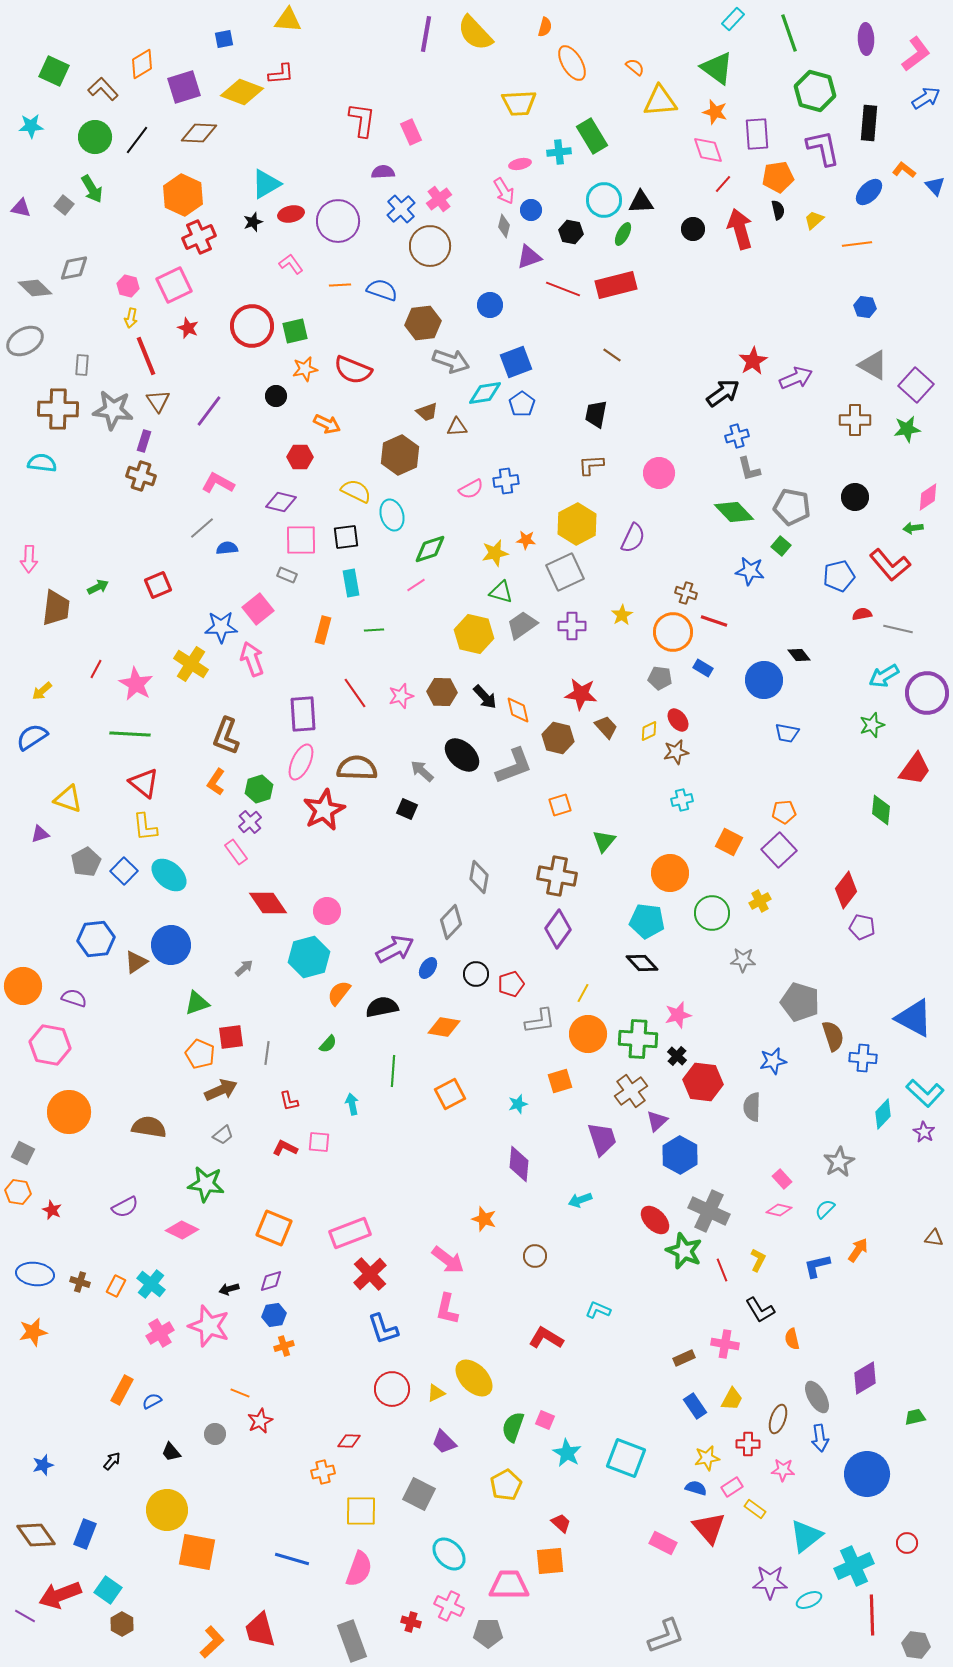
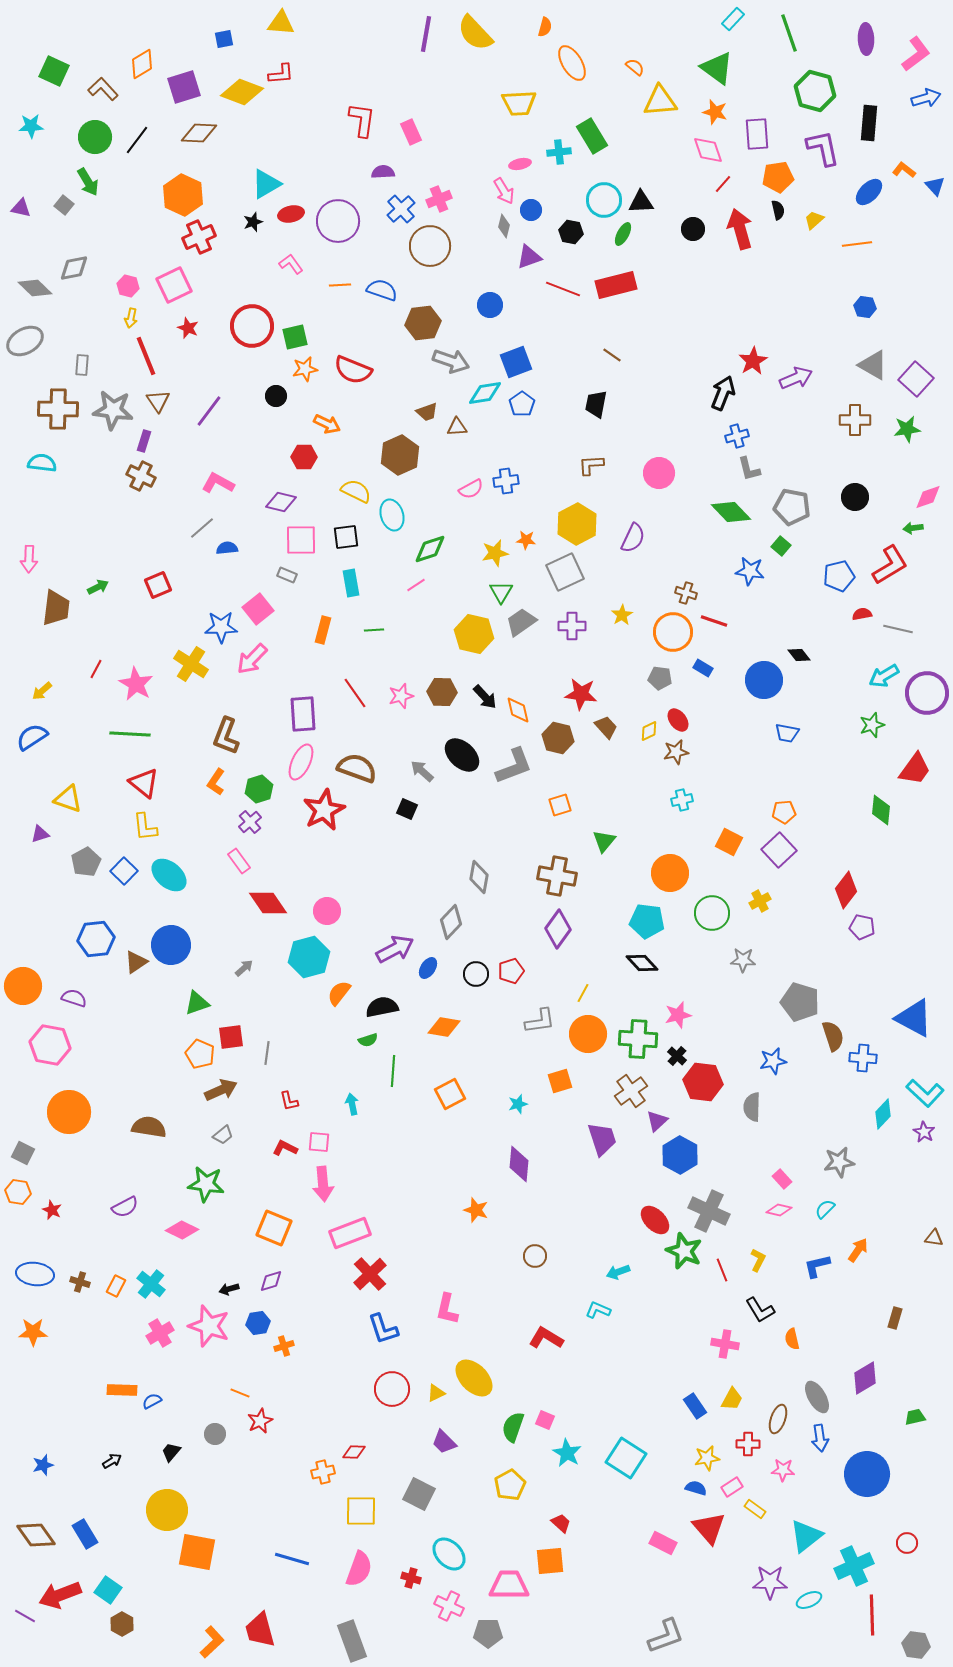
yellow triangle at (288, 20): moved 7 px left, 3 px down
blue arrow at (926, 98): rotated 16 degrees clockwise
green arrow at (92, 189): moved 4 px left, 7 px up
pink cross at (439, 199): rotated 15 degrees clockwise
green square at (295, 331): moved 6 px down
purple square at (916, 385): moved 6 px up
black arrow at (723, 393): rotated 32 degrees counterclockwise
black trapezoid at (596, 414): moved 10 px up
red hexagon at (300, 457): moved 4 px right
brown cross at (141, 476): rotated 8 degrees clockwise
pink diamond at (928, 497): rotated 16 degrees clockwise
green diamond at (734, 512): moved 3 px left
red L-shape at (890, 565): rotated 81 degrees counterclockwise
green triangle at (501, 592): rotated 45 degrees clockwise
gray trapezoid at (522, 625): moved 1 px left, 3 px up
pink arrow at (252, 659): rotated 116 degrees counterclockwise
brown semicircle at (357, 768): rotated 18 degrees clockwise
pink rectangle at (236, 852): moved 3 px right, 9 px down
red pentagon at (511, 984): moved 13 px up
green semicircle at (328, 1044): moved 40 px right, 4 px up; rotated 30 degrees clockwise
gray star at (839, 1162): rotated 20 degrees clockwise
cyan arrow at (580, 1200): moved 38 px right, 72 px down
orange star at (484, 1219): moved 8 px left, 9 px up
pink arrow at (448, 1260): moved 125 px left, 76 px up; rotated 48 degrees clockwise
blue hexagon at (274, 1315): moved 16 px left, 8 px down
orange star at (33, 1332): rotated 12 degrees clockwise
brown rectangle at (684, 1358): moved 211 px right, 40 px up; rotated 50 degrees counterclockwise
orange rectangle at (122, 1390): rotated 64 degrees clockwise
red diamond at (349, 1441): moved 5 px right, 11 px down
black trapezoid at (171, 1452): rotated 80 degrees clockwise
cyan square at (626, 1458): rotated 12 degrees clockwise
black arrow at (112, 1461): rotated 18 degrees clockwise
yellow pentagon at (506, 1485): moved 4 px right
blue rectangle at (85, 1534): rotated 52 degrees counterclockwise
red cross at (411, 1622): moved 44 px up
